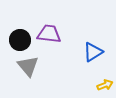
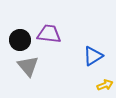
blue triangle: moved 4 px down
